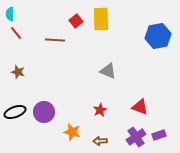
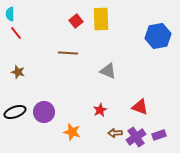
brown line: moved 13 px right, 13 px down
brown arrow: moved 15 px right, 8 px up
